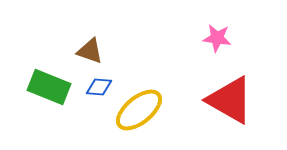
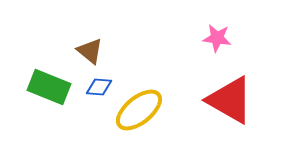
brown triangle: rotated 20 degrees clockwise
